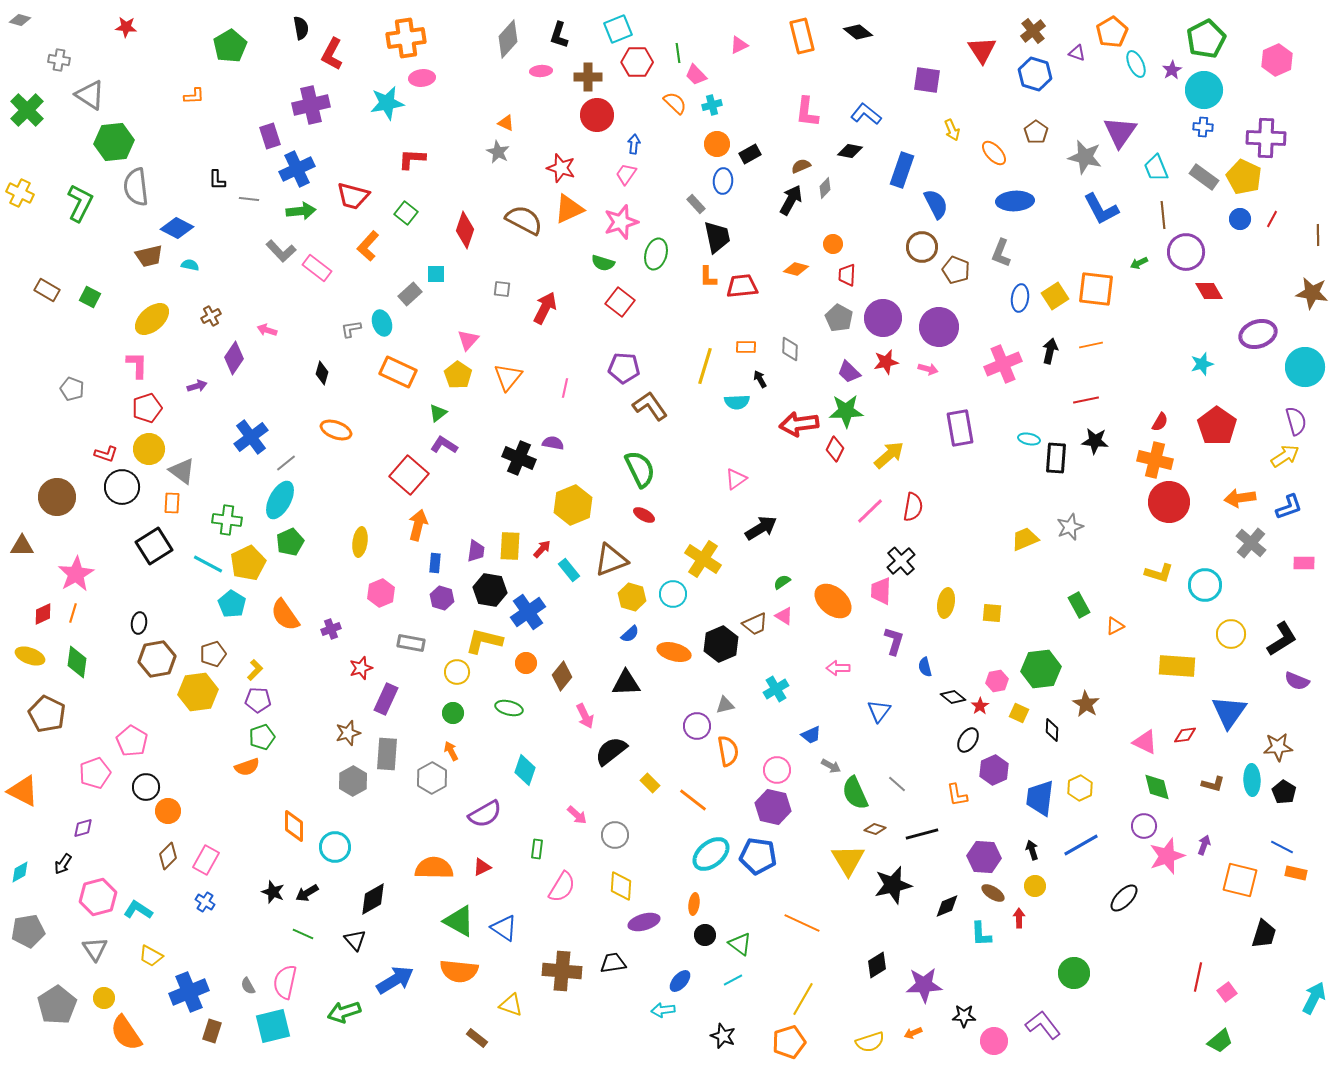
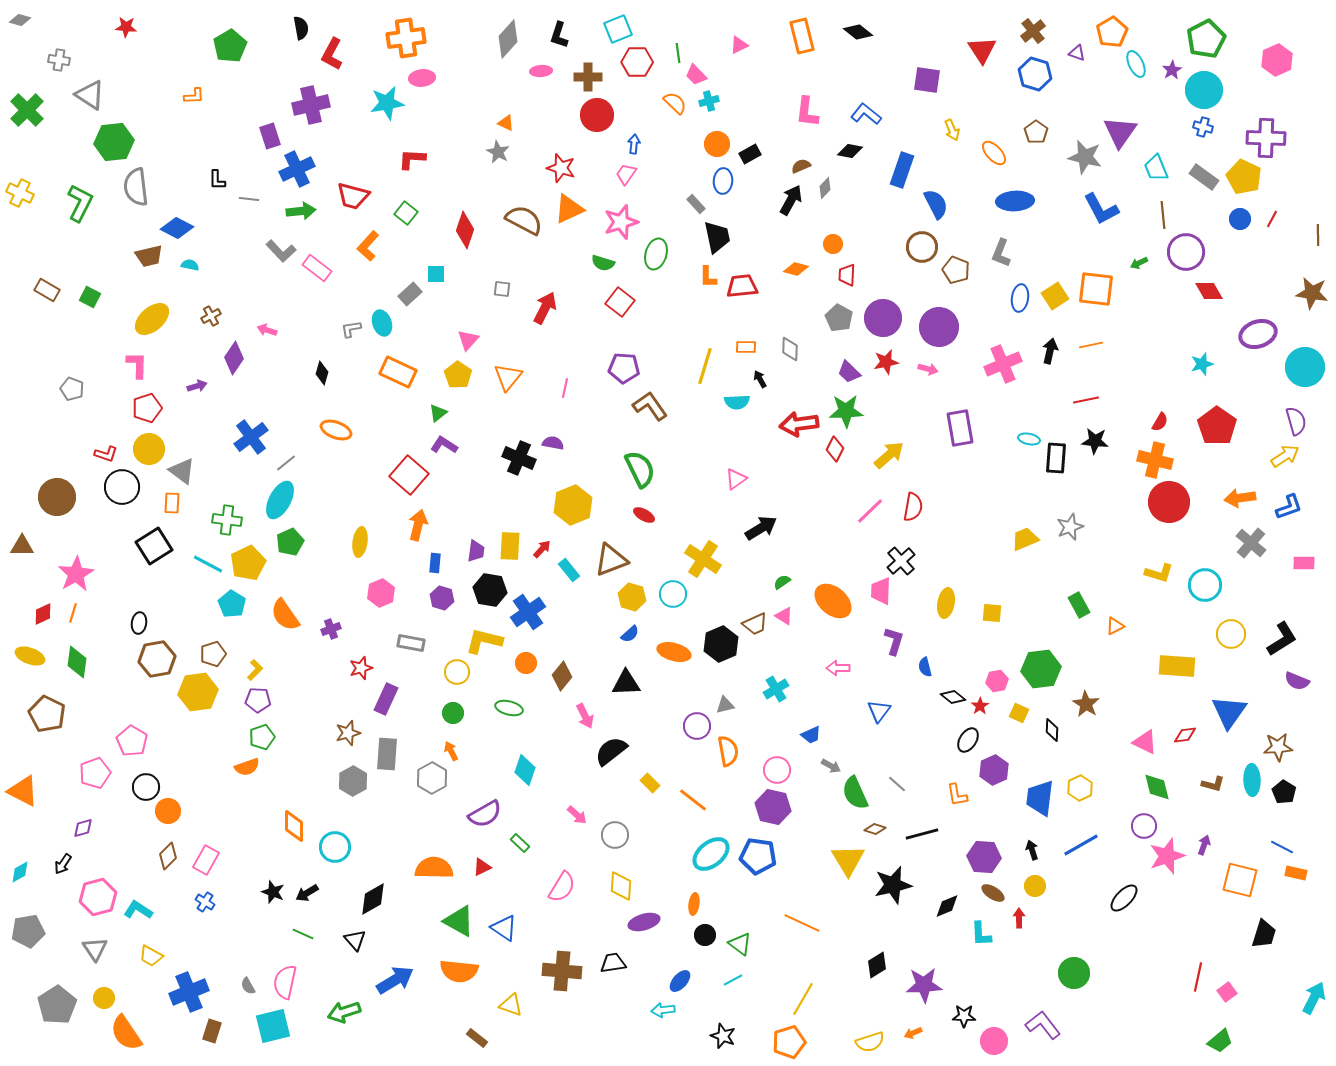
cyan cross at (712, 105): moved 3 px left, 4 px up
blue cross at (1203, 127): rotated 12 degrees clockwise
green rectangle at (537, 849): moved 17 px left, 6 px up; rotated 54 degrees counterclockwise
